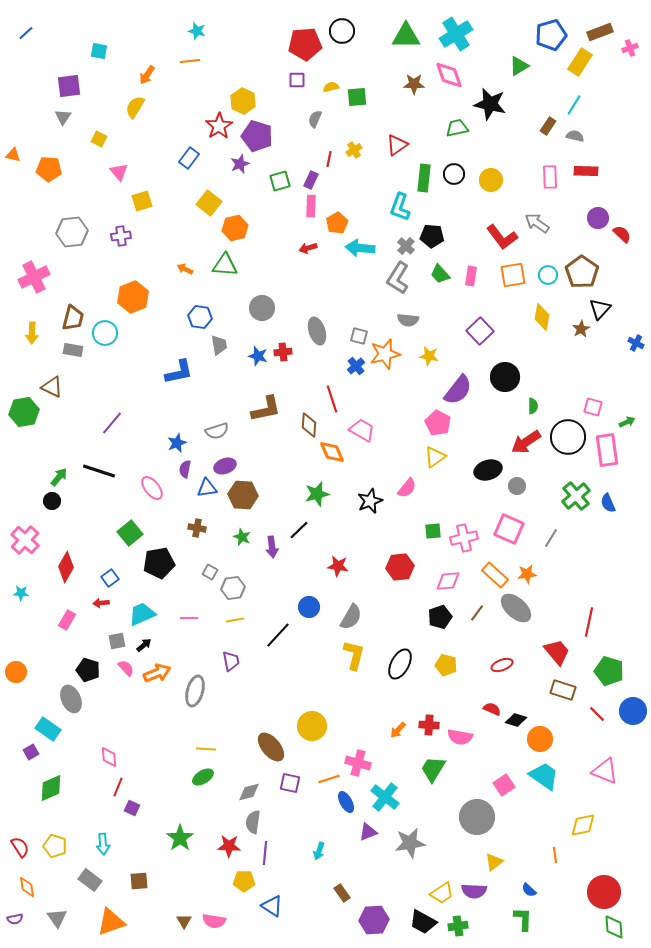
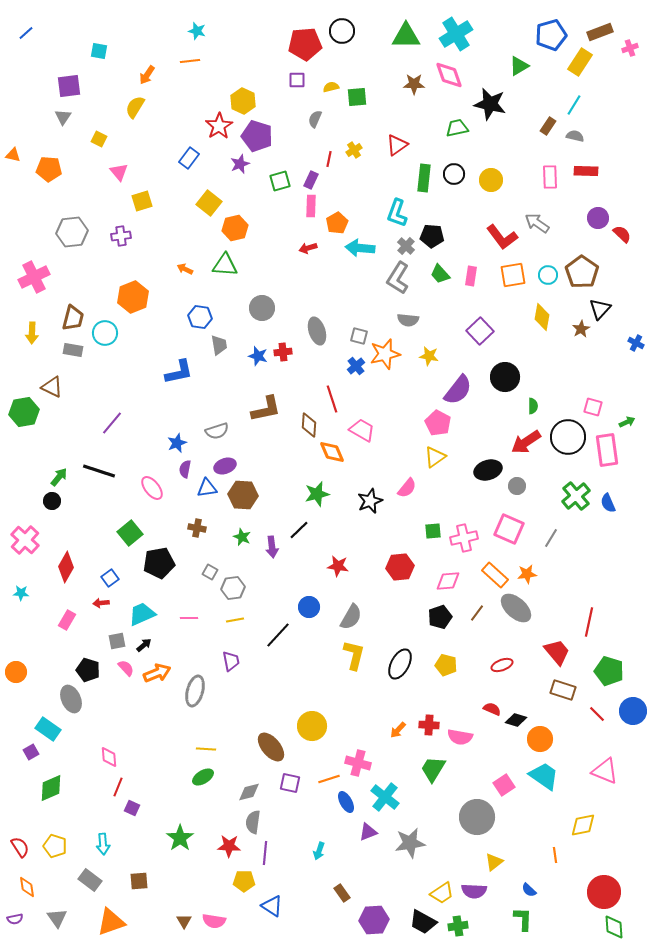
cyan L-shape at (400, 207): moved 3 px left, 6 px down
